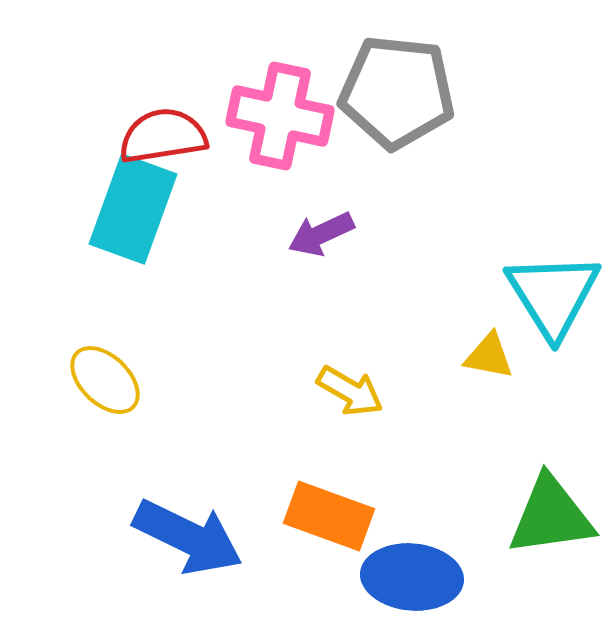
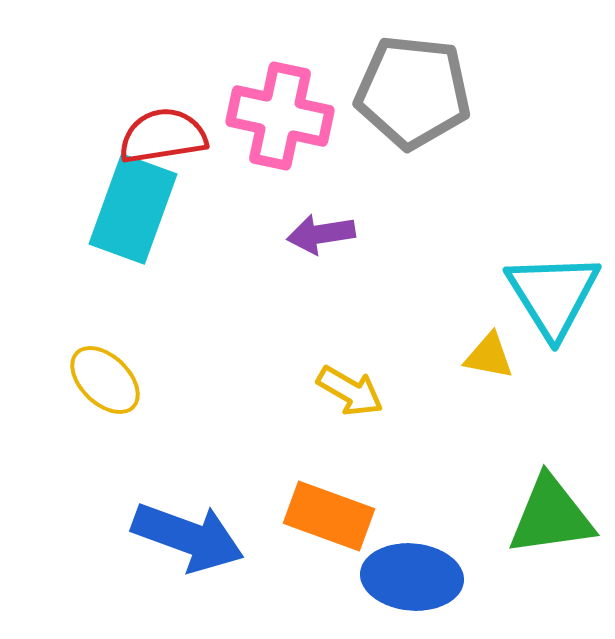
gray pentagon: moved 16 px right
purple arrow: rotated 16 degrees clockwise
blue arrow: rotated 6 degrees counterclockwise
